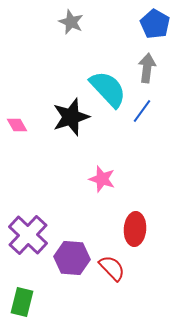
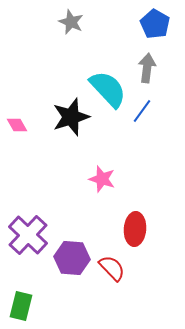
green rectangle: moved 1 px left, 4 px down
